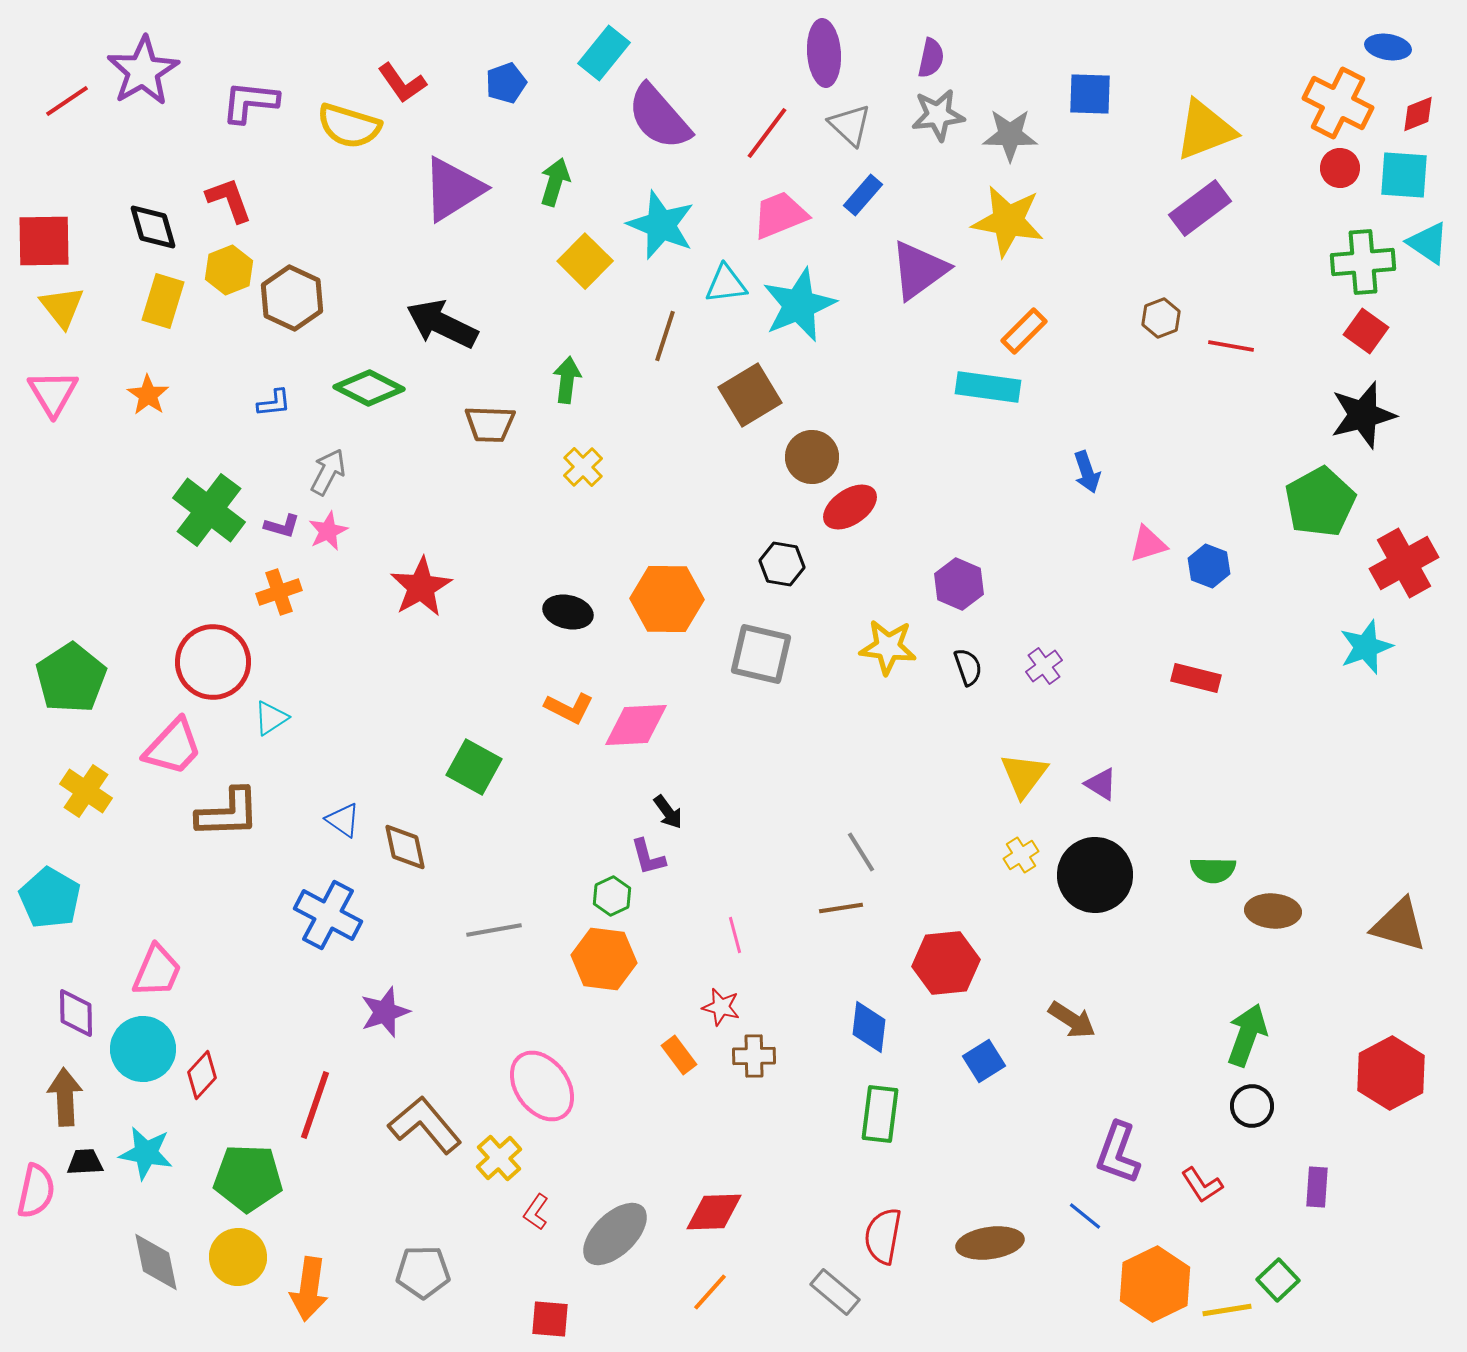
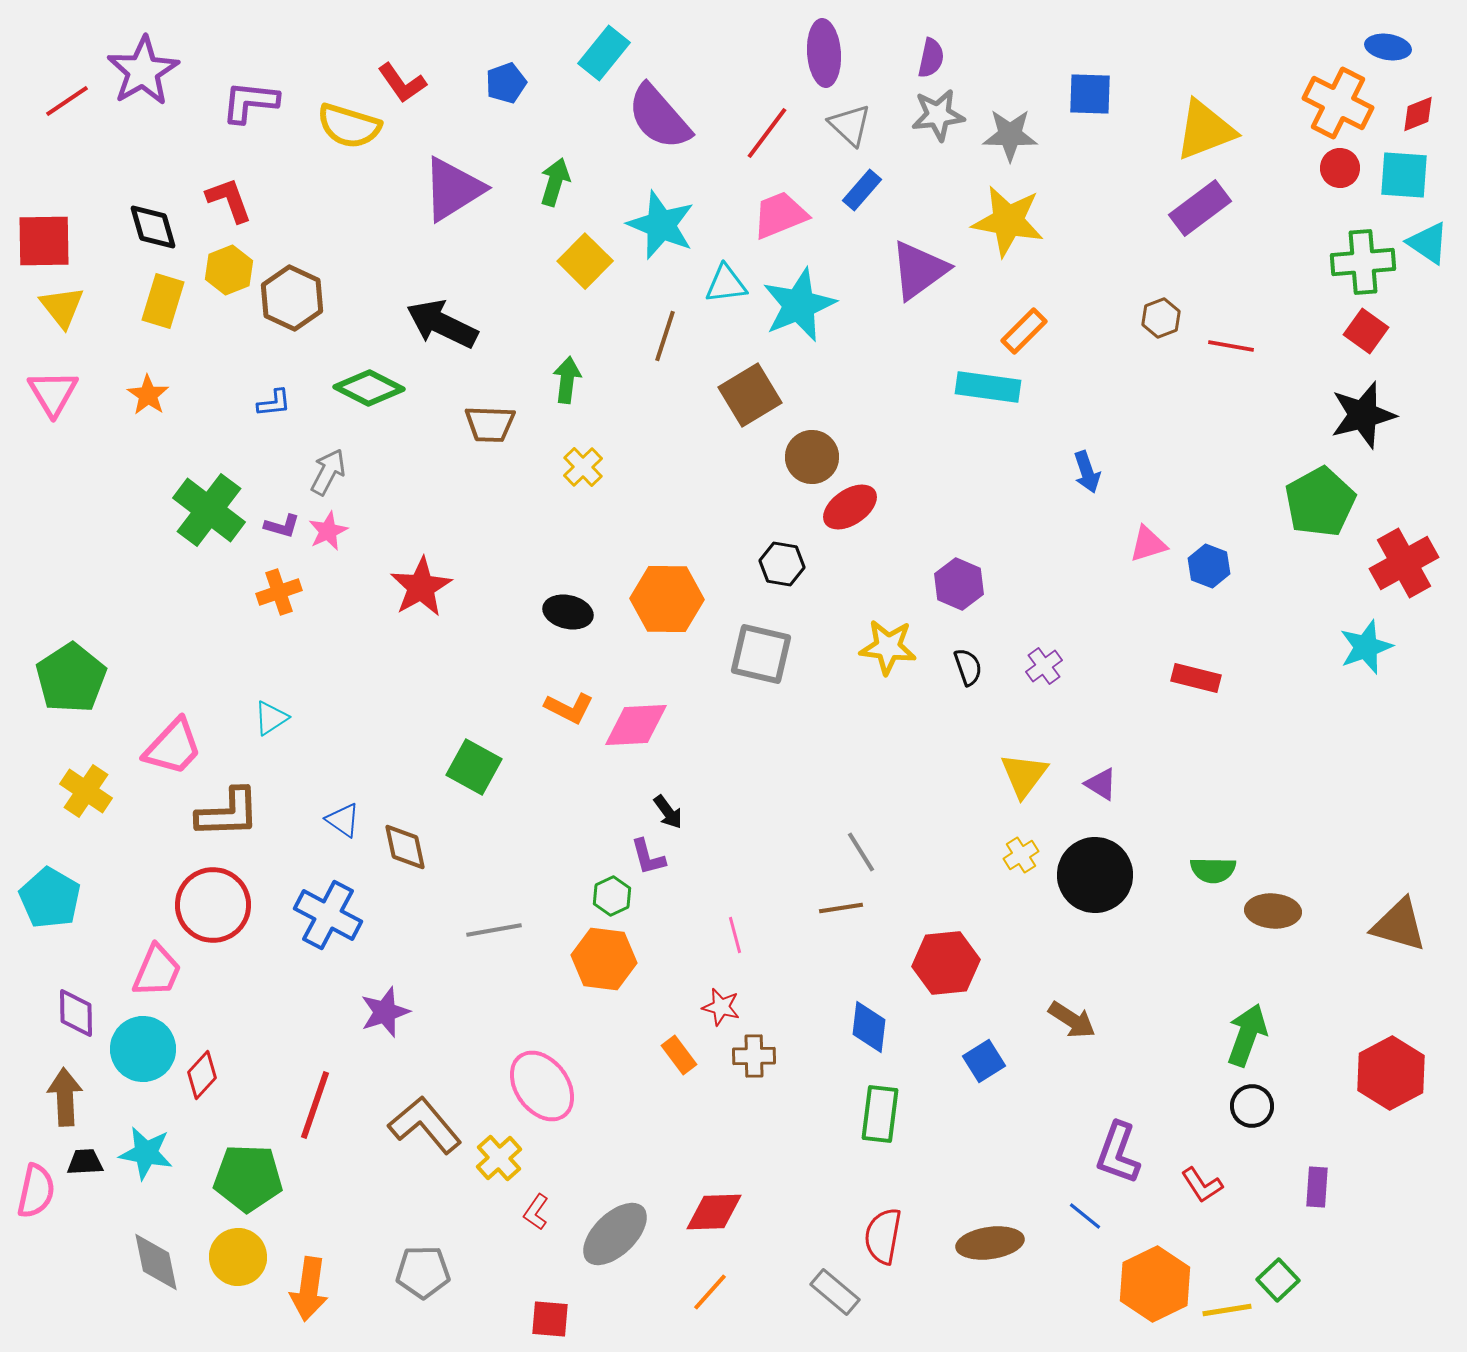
blue rectangle at (863, 195): moved 1 px left, 5 px up
red circle at (213, 662): moved 243 px down
